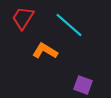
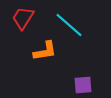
orange L-shape: rotated 140 degrees clockwise
purple square: rotated 24 degrees counterclockwise
